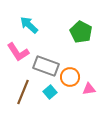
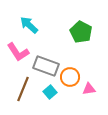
brown line: moved 3 px up
